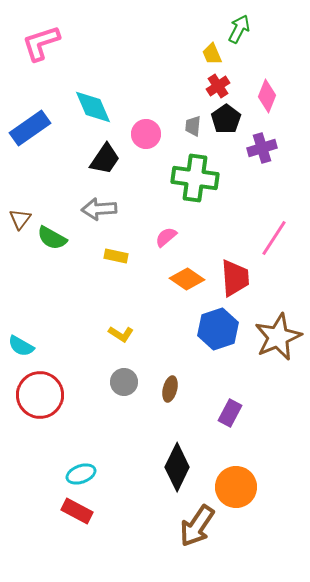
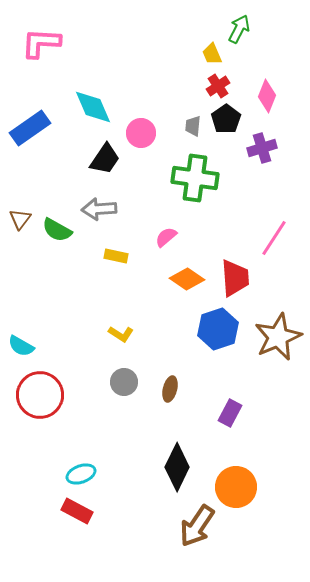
pink L-shape: rotated 21 degrees clockwise
pink circle: moved 5 px left, 1 px up
green semicircle: moved 5 px right, 8 px up
